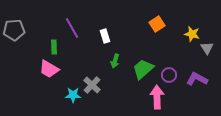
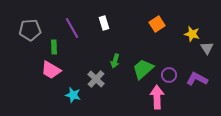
gray pentagon: moved 16 px right
white rectangle: moved 1 px left, 13 px up
pink trapezoid: moved 2 px right, 1 px down
gray cross: moved 4 px right, 6 px up
cyan star: rotated 14 degrees clockwise
